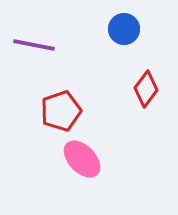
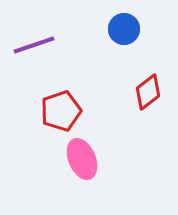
purple line: rotated 30 degrees counterclockwise
red diamond: moved 2 px right, 3 px down; rotated 15 degrees clockwise
pink ellipse: rotated 21 degrees clockwise
